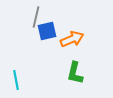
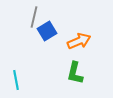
gray line: moved 2 px left
blue square: rotated 18 degrees counterclockwise
orange arrow: moved 7 px right, 2 px down
